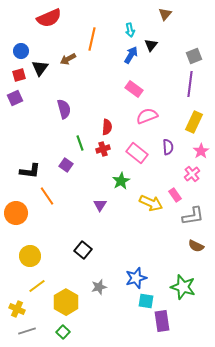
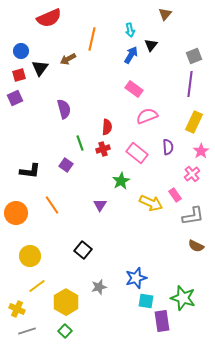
orange line at (47, 196): moved 5 px right, 9 px down
green star at (183, 287): moved 11 px down
green square at (63, 332): moved 2 px right, 1 px up
